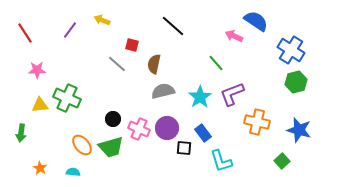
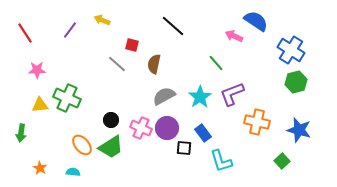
gray semicircle: moved 1 px right, 5 px down; rotated 15 degrees counterclockwise
black circle: moved 2 px left, 1 px down
pink cross: moved 2 px right, 1 px up
green trapezoid: rotated 16 degrees counterclockwise
